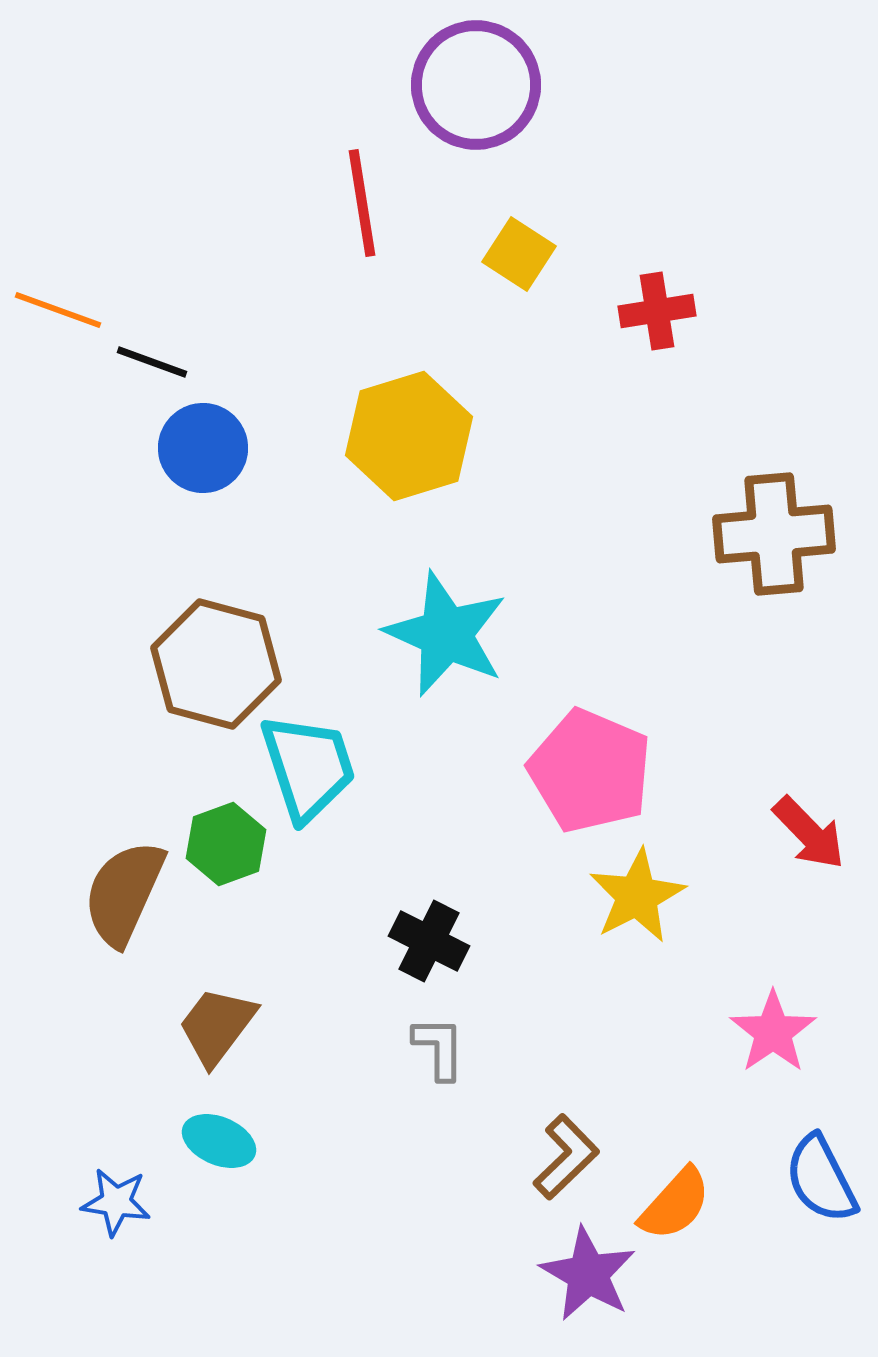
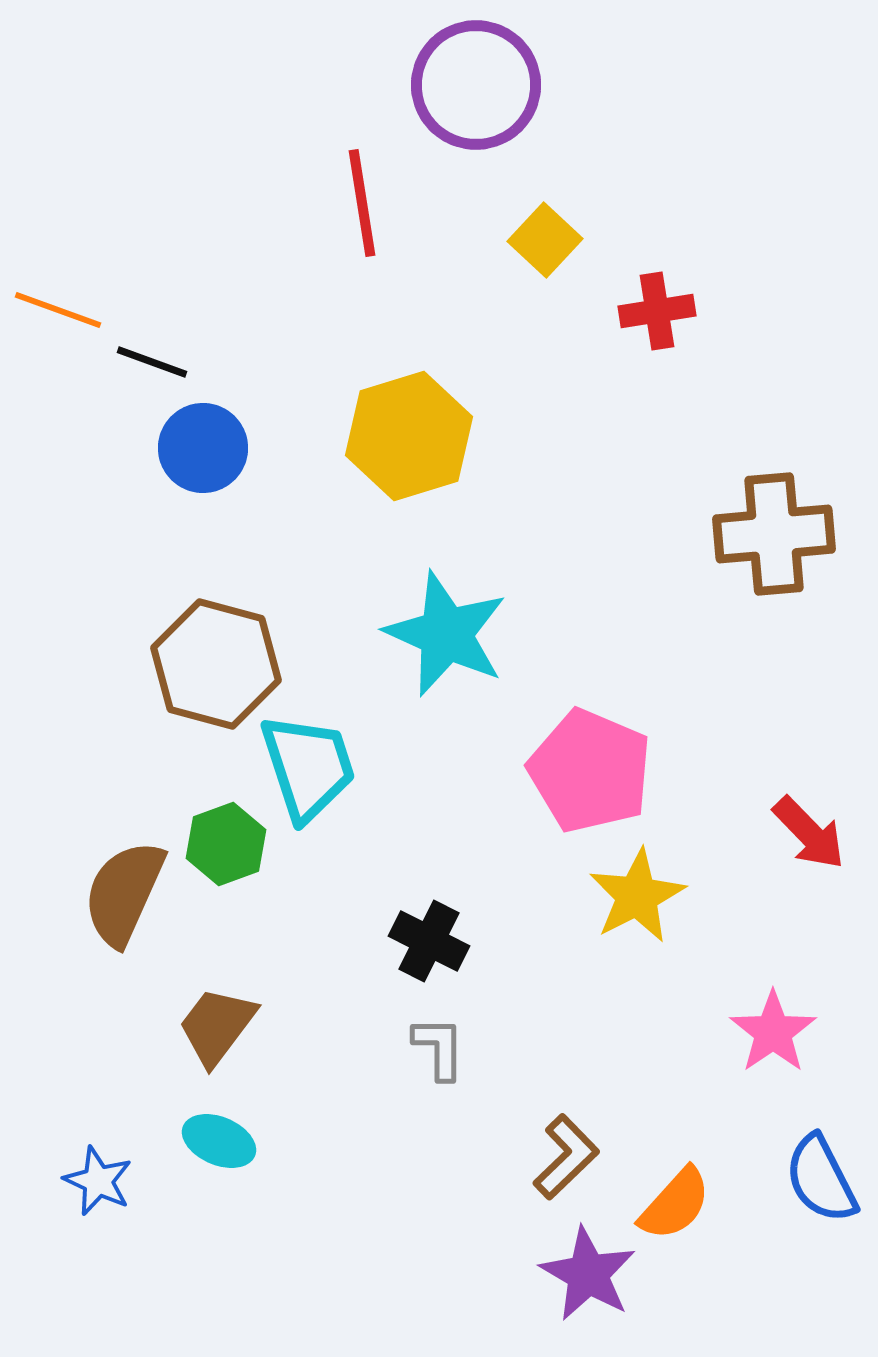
yellow square: moved 26 px right, 14 px up; rotated 10 degrees clockwise
blue star: moved 18 px left, 21 px up; rotated 16 degrees clockwise
